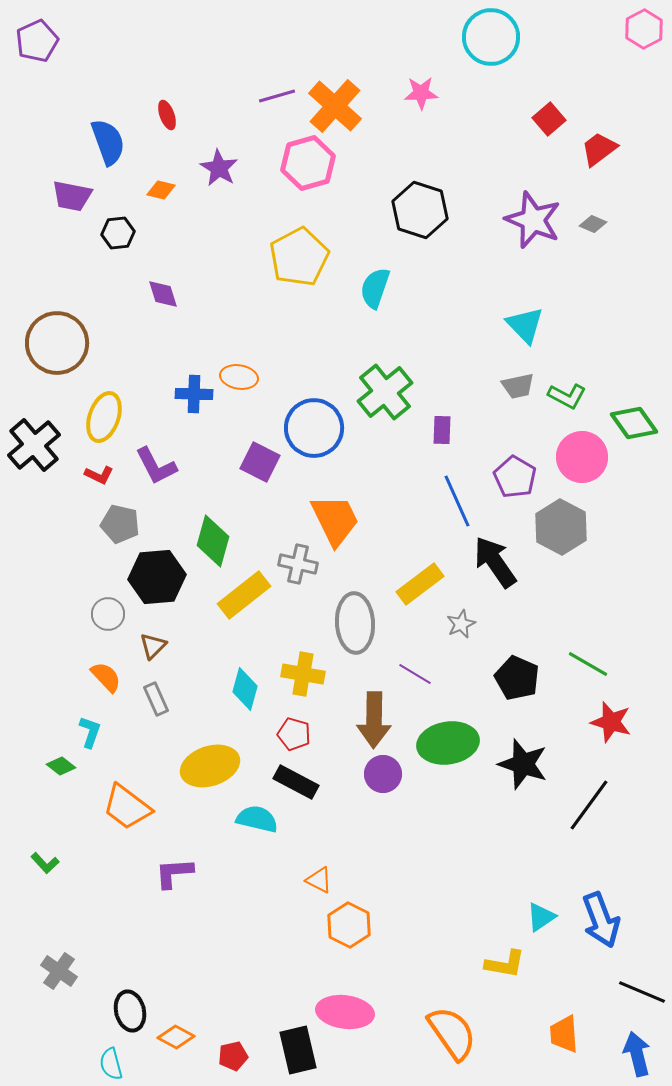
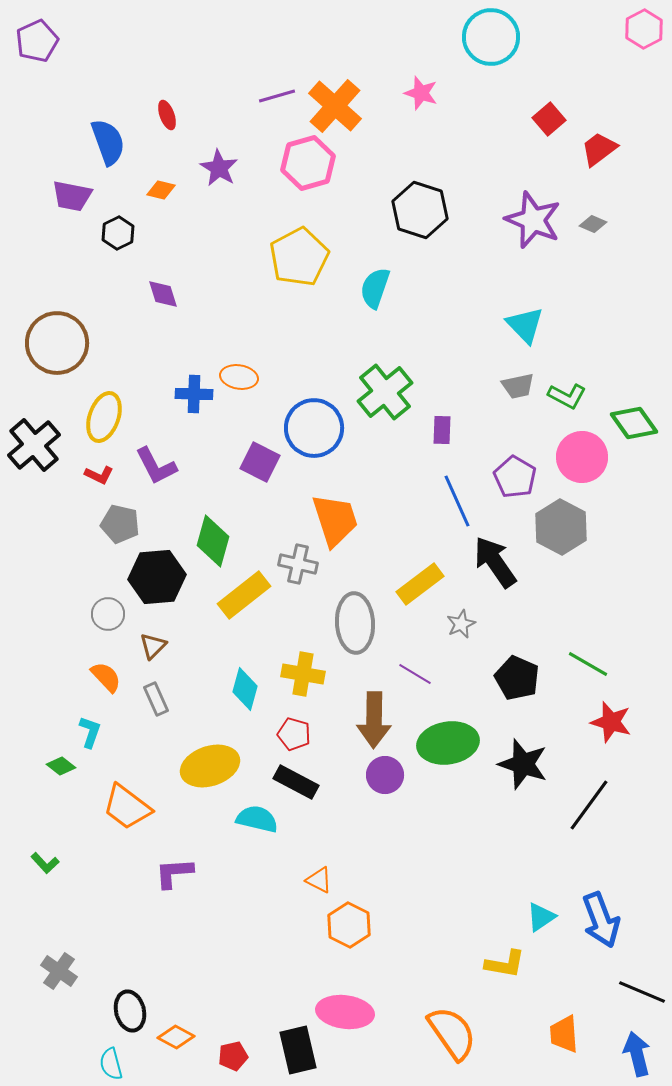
pink star at (421, 93): rotated 20 degrees clockwise
black hexagon at (118, 233): rotated 20 degrees counterclockwise
orange trapezoid at (335, 520): rotated 8 degrees clockwise
purple circle at (383, 774): moved 2 px right, 1 px down
